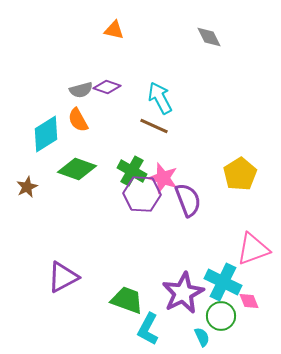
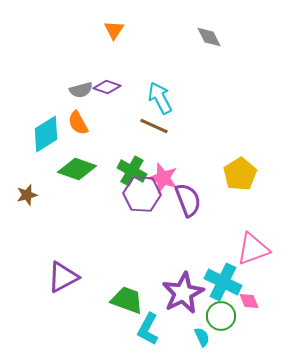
orange triangle: rotated 50 degrees clockwise
orange semicircle: moved 3 px down
brown star: moved 8 px down; rotated 10 degrees clockwise
